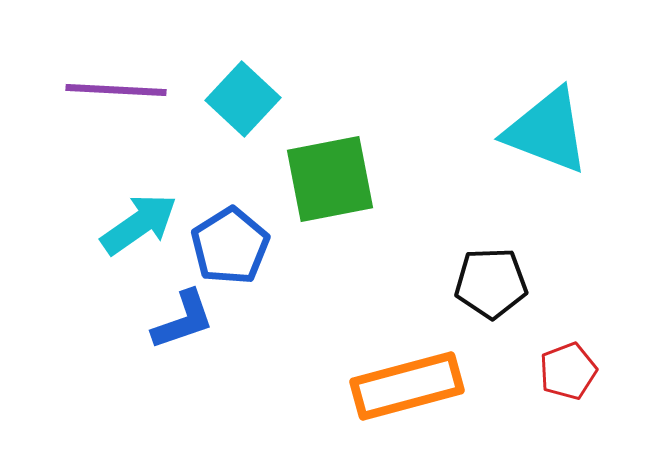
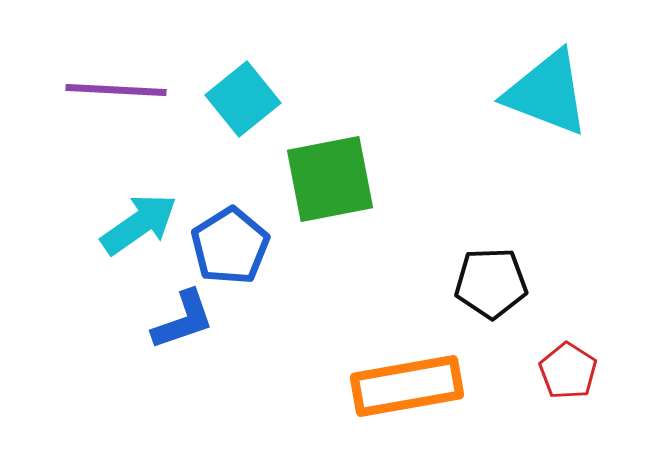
cyan square: rotated 8 degrees clockwise
cyan triangle: moved 38 px up
red pentagon: rotated 18 degrees counterclockwise
orange rectangle: rotated 5 degrees clockwise
